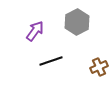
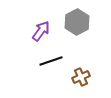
purple arrow: moved 6 px right
brown cross: moved 18 px left, 10 px down
